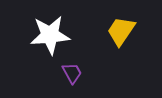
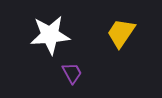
yellow trapezoid: moved 2 px down
